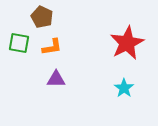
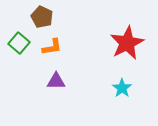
green square: rotated 30 degrees clockwise
purple triangle: moved 2 px down
cyan star: moved 2 px left
